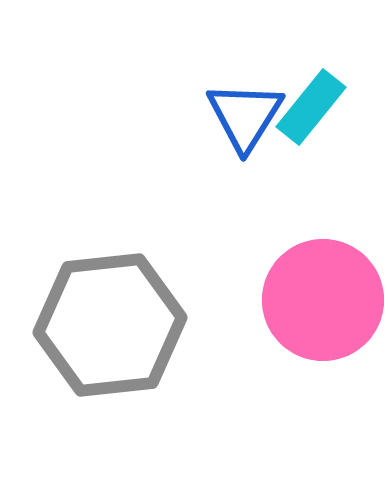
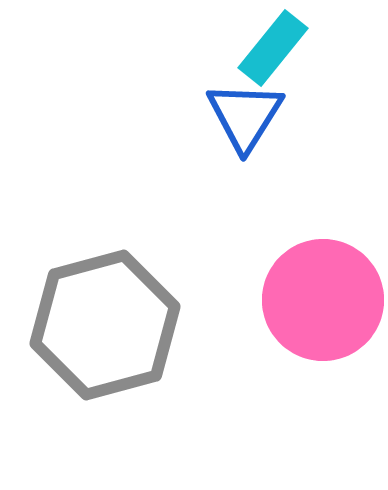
cyan rectangle: moved 38 px left, 59 px up
gray hexagon: moved 5 px left; rotated 9 degrees counterclockwise
